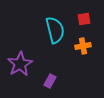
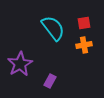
red square: moved 4 px down
cyan semicircle: moved 2 px left, 2 px up; rotated 24 degrees counterclockwise
orange cross: moved 1 px right, 1 px up
